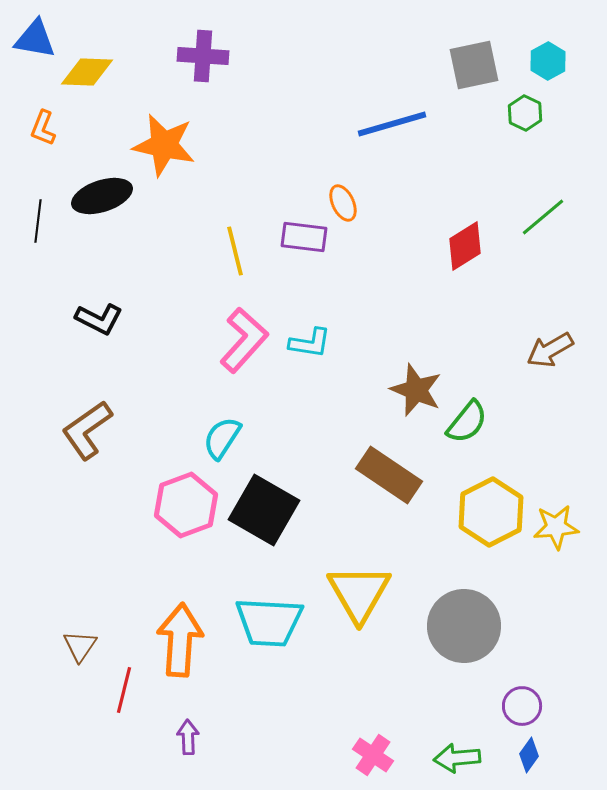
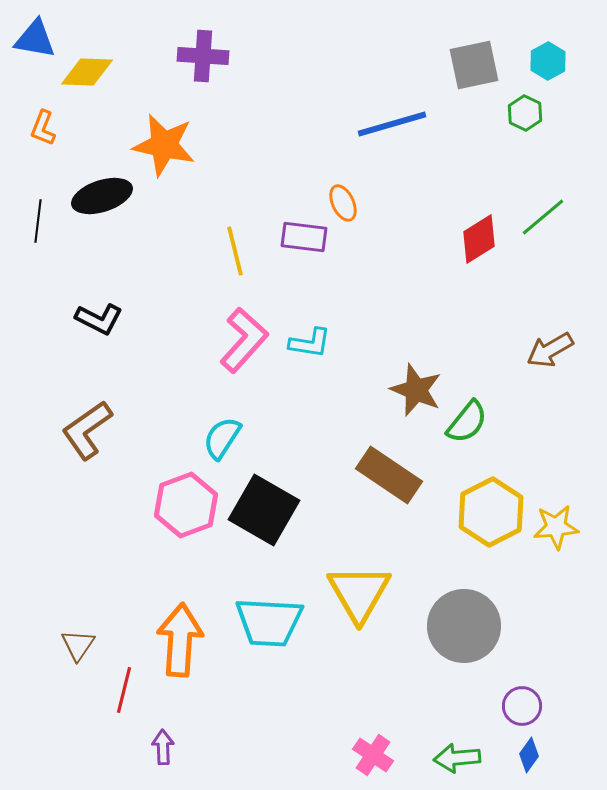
red diamond: moved 14 px right, 7 px up
brown triangle: moved 2 px left, 1 px up
purple arrow: moved 25 px left, 10 px down
